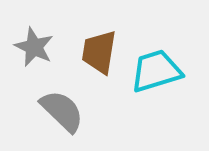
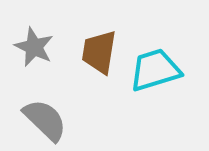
cyan trapezoid: moved 1 px left, 1 px up
gray semicircle: moved 17 px left, 9 px down
